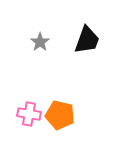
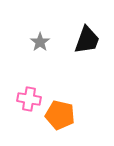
pink cross: moved 15 px up
